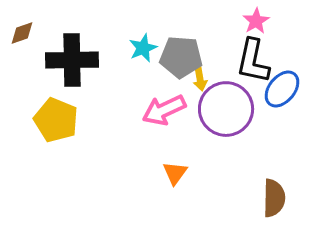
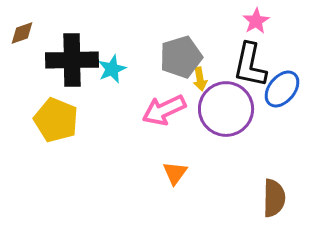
cyan star: moved 31 px left, 21 px down
gray pentagon: rotated 21 degrees counterclockwise
black L-shape: moved 3 px left, 4 px down
